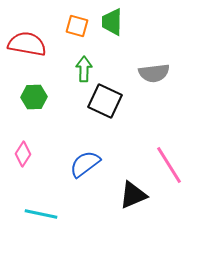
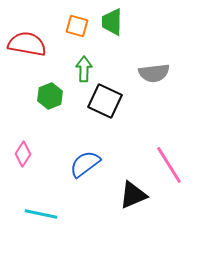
green hexagon: moved 16 px right, 1 px up; rotated 20 degrees counterclockwise
